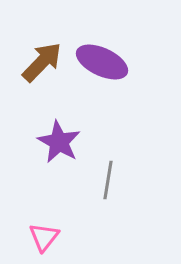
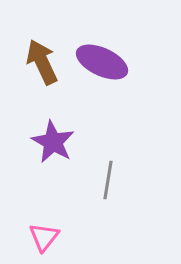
brown arrow: rotated 69 degrees counterclockwise
purple star: moved 6 px left
